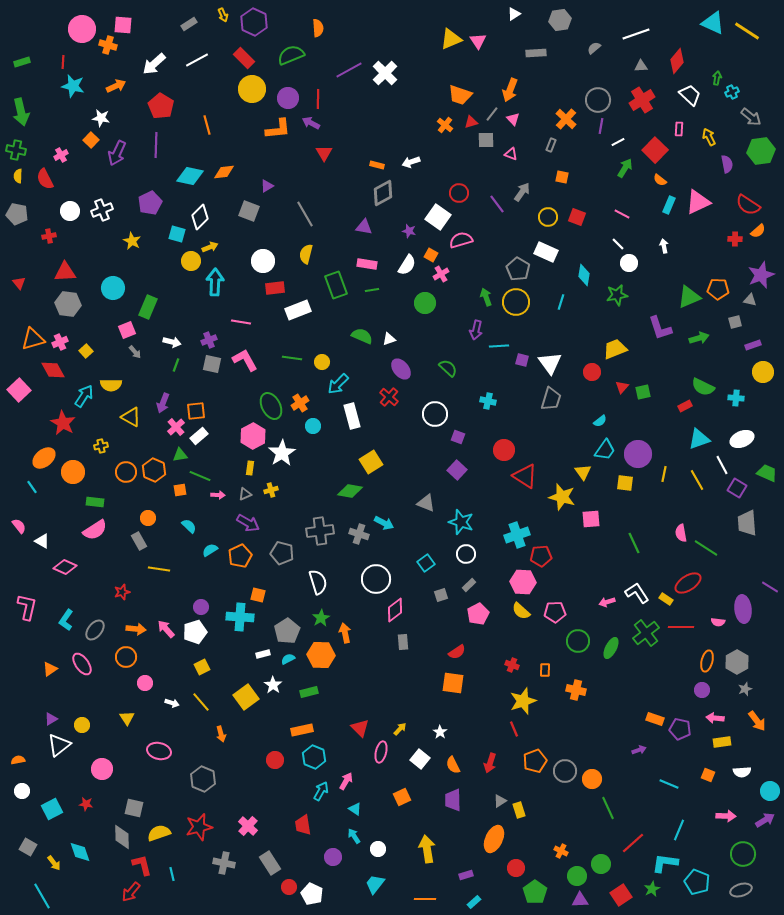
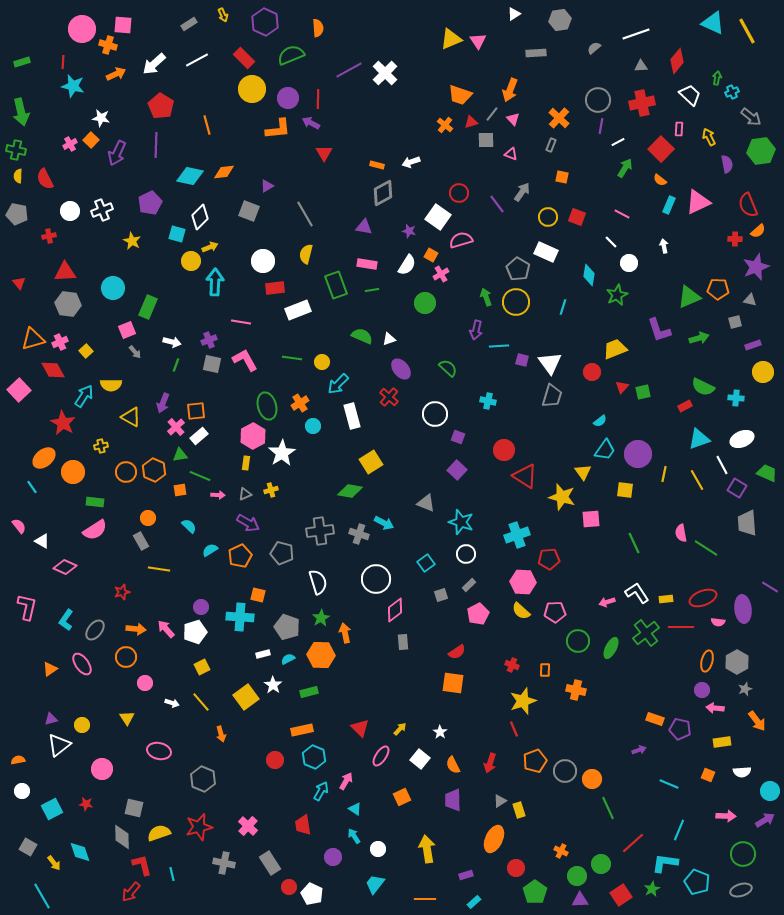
purple hexagon at (254, 22): moved 11 px right
yellow line at (747, 31): rotated 28 degrees clockwise
orange arrow at (116, 86): moved 12 px up
red cross at (642, 100): moved 3 px down; rotated 20 degrees clockwise
orange cross at (566, 119): moved 7 px left, 1 px up
red square at (655, 150): moved 6 px right, 1 px up
pink cross at (61, 155): moved 9 px right, 11 px up
red semicircle at (748, 205): rotated 35 degrees clockwise
white line at (618, 244): moved 7 px left, 2 px up
cyan diamond at (584, 275): moved 5 px right
purple star at (761, 275): moved 5 px left, 8 px up
green star at (617, 295): rotated 15 degrees counterclockwise
cyan line at (561, 302): moved 2 px right, 5 px down
purple L-shape at (660, 328): moved 1 px left, 2 px down
gray trapezoid at (551, 399): moved 1 px right, 3 px up
green ellipse at (271, 406): moved 4 px left; rotated 12 degrees clockwise
yellow rectangle at (250, 468): moved 4 px left, 5 px up
yellow square at (625, 483): moved 7 px down
gray rectangle at (139, 541): moved 2 px right
red pentagon at (541, 556): moved 8 px right, 3 px down
red ellipse at (688, 583): moved 15 px right, 15 px down; rotated 12 degrees clockwise
yellow rectangle at (666, 599): rotated 40 degrees counterclockwise
gray pentagon at (287, 631): moved 4 px up; rotated 20 degrees counterclockwise
pink arrow at (715, 718): moved 10 px up
purple triangle at (51, 719): rotated 16 degrees clockwise
pink ellipse at (381, 752): moved 4 px down; rotated 20 degrees clockwise
